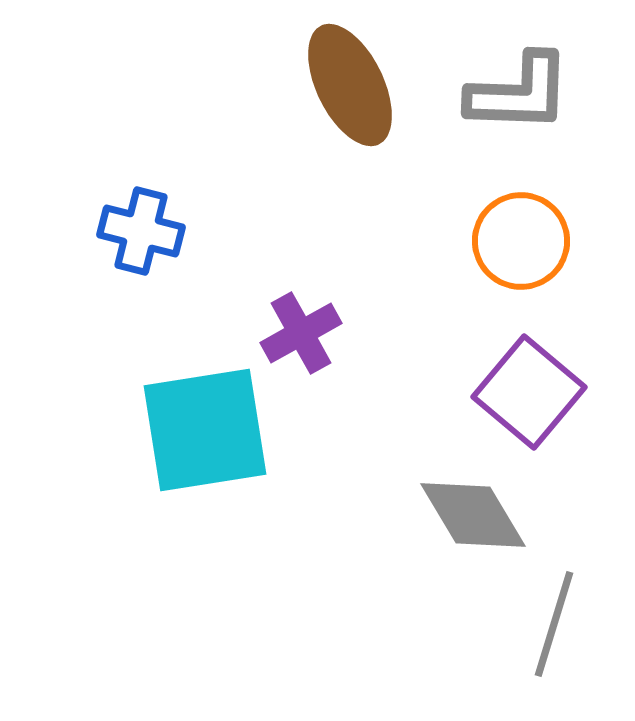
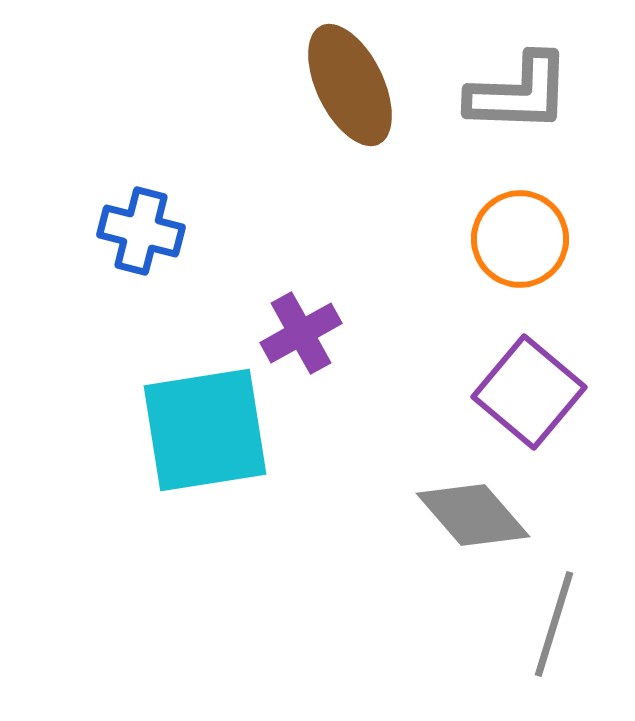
orange circle: moved 1 px left, 2 px up
gray diamond: rotated 10 degrees counterclockwise
